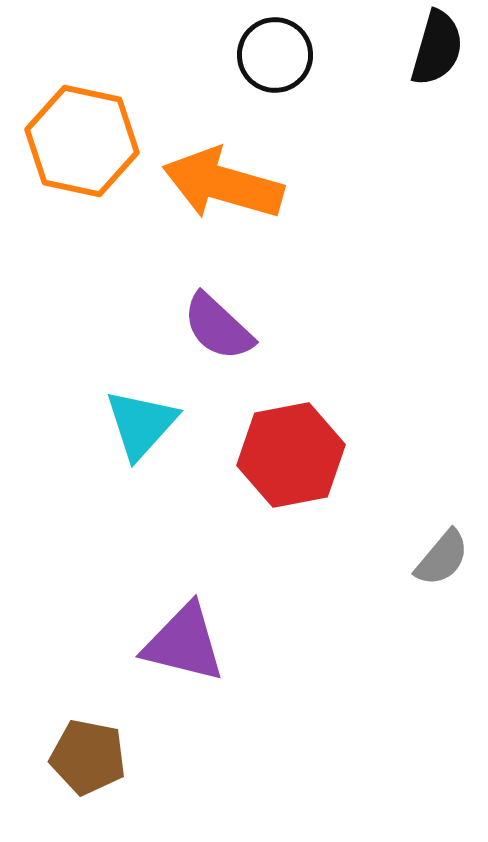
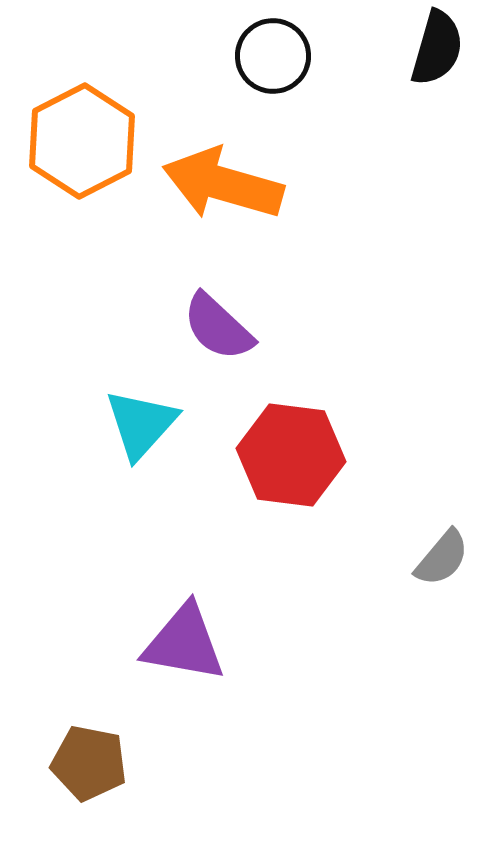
black circle: moved 2 px left, 1 px down
orange hexagon: rotated 21 degrees clockwise
red hexagon: rotated 18 degrees clockwise
purple triangle: rotated 4 degrees counterclockwise
brown pentagon: moved 1 px right, 6 px down
